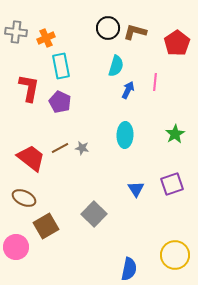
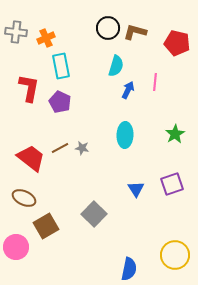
red pentagon: rotated 25 degrees counterclockwise
